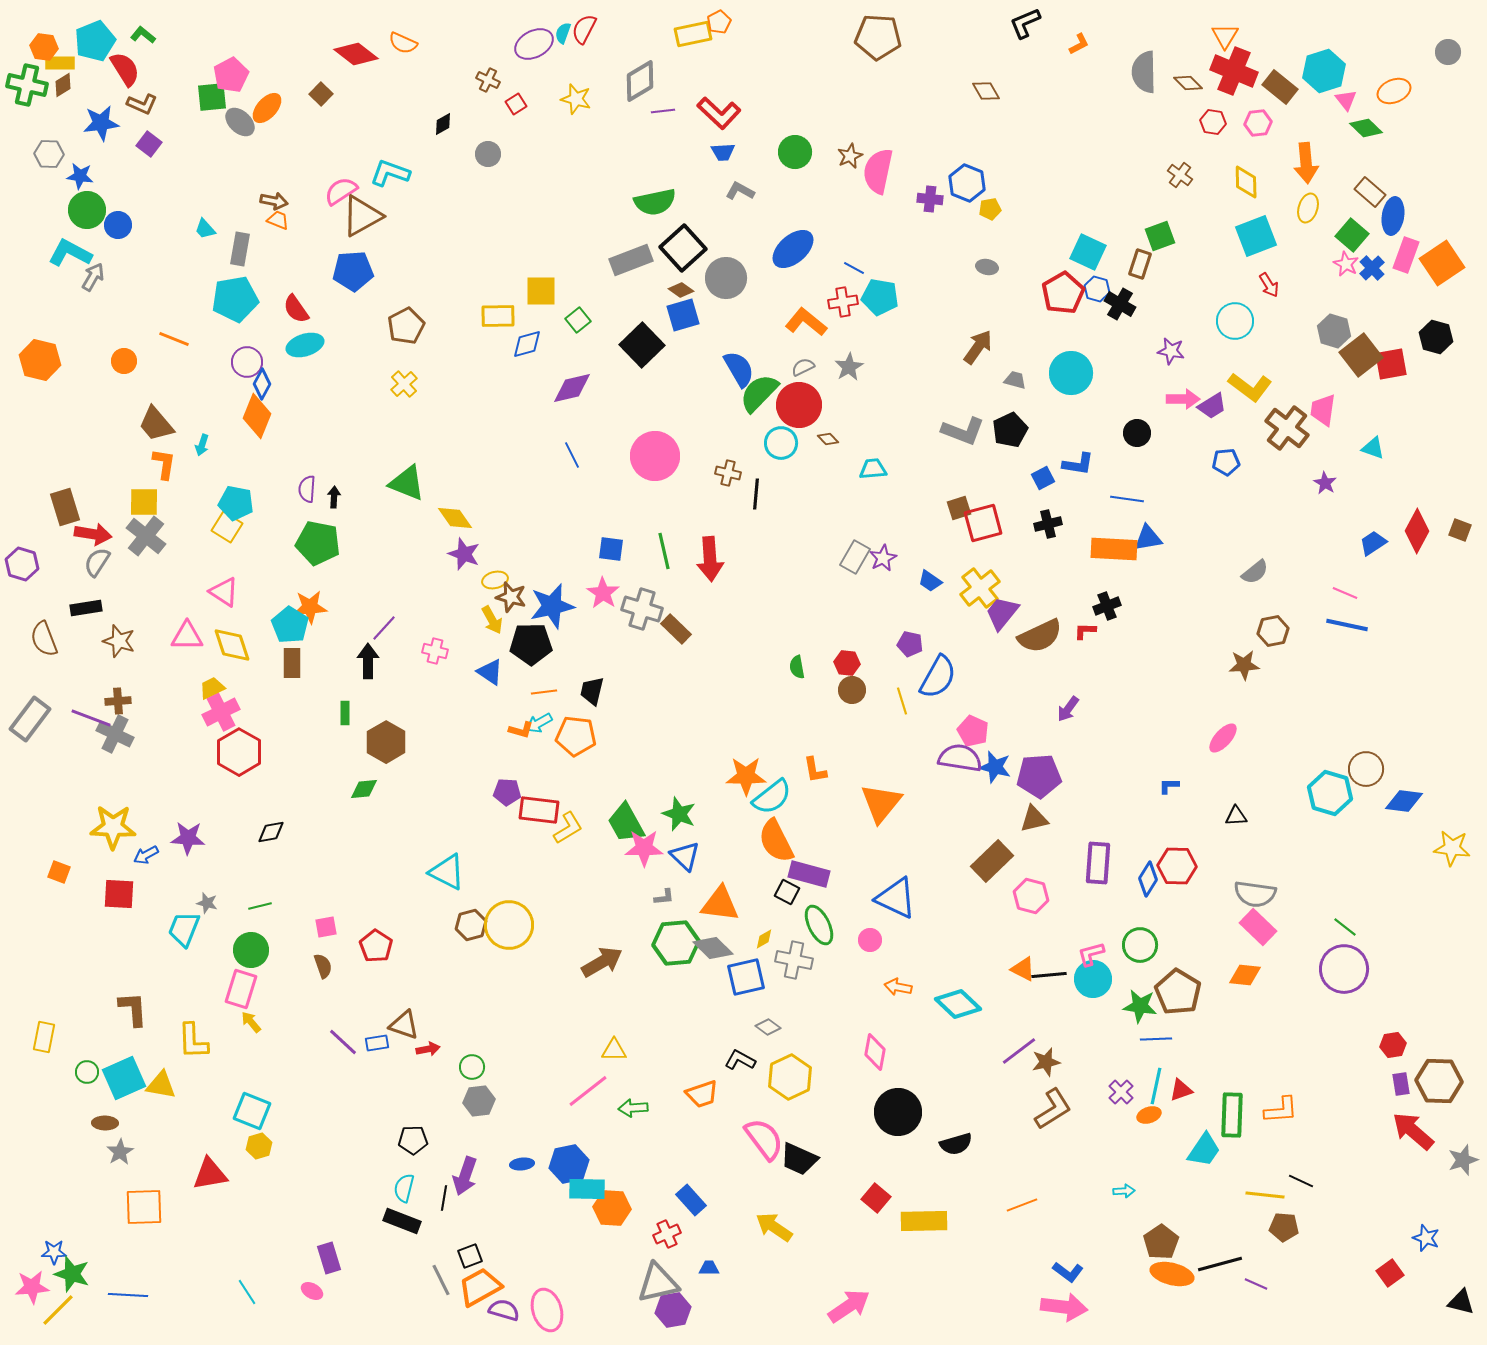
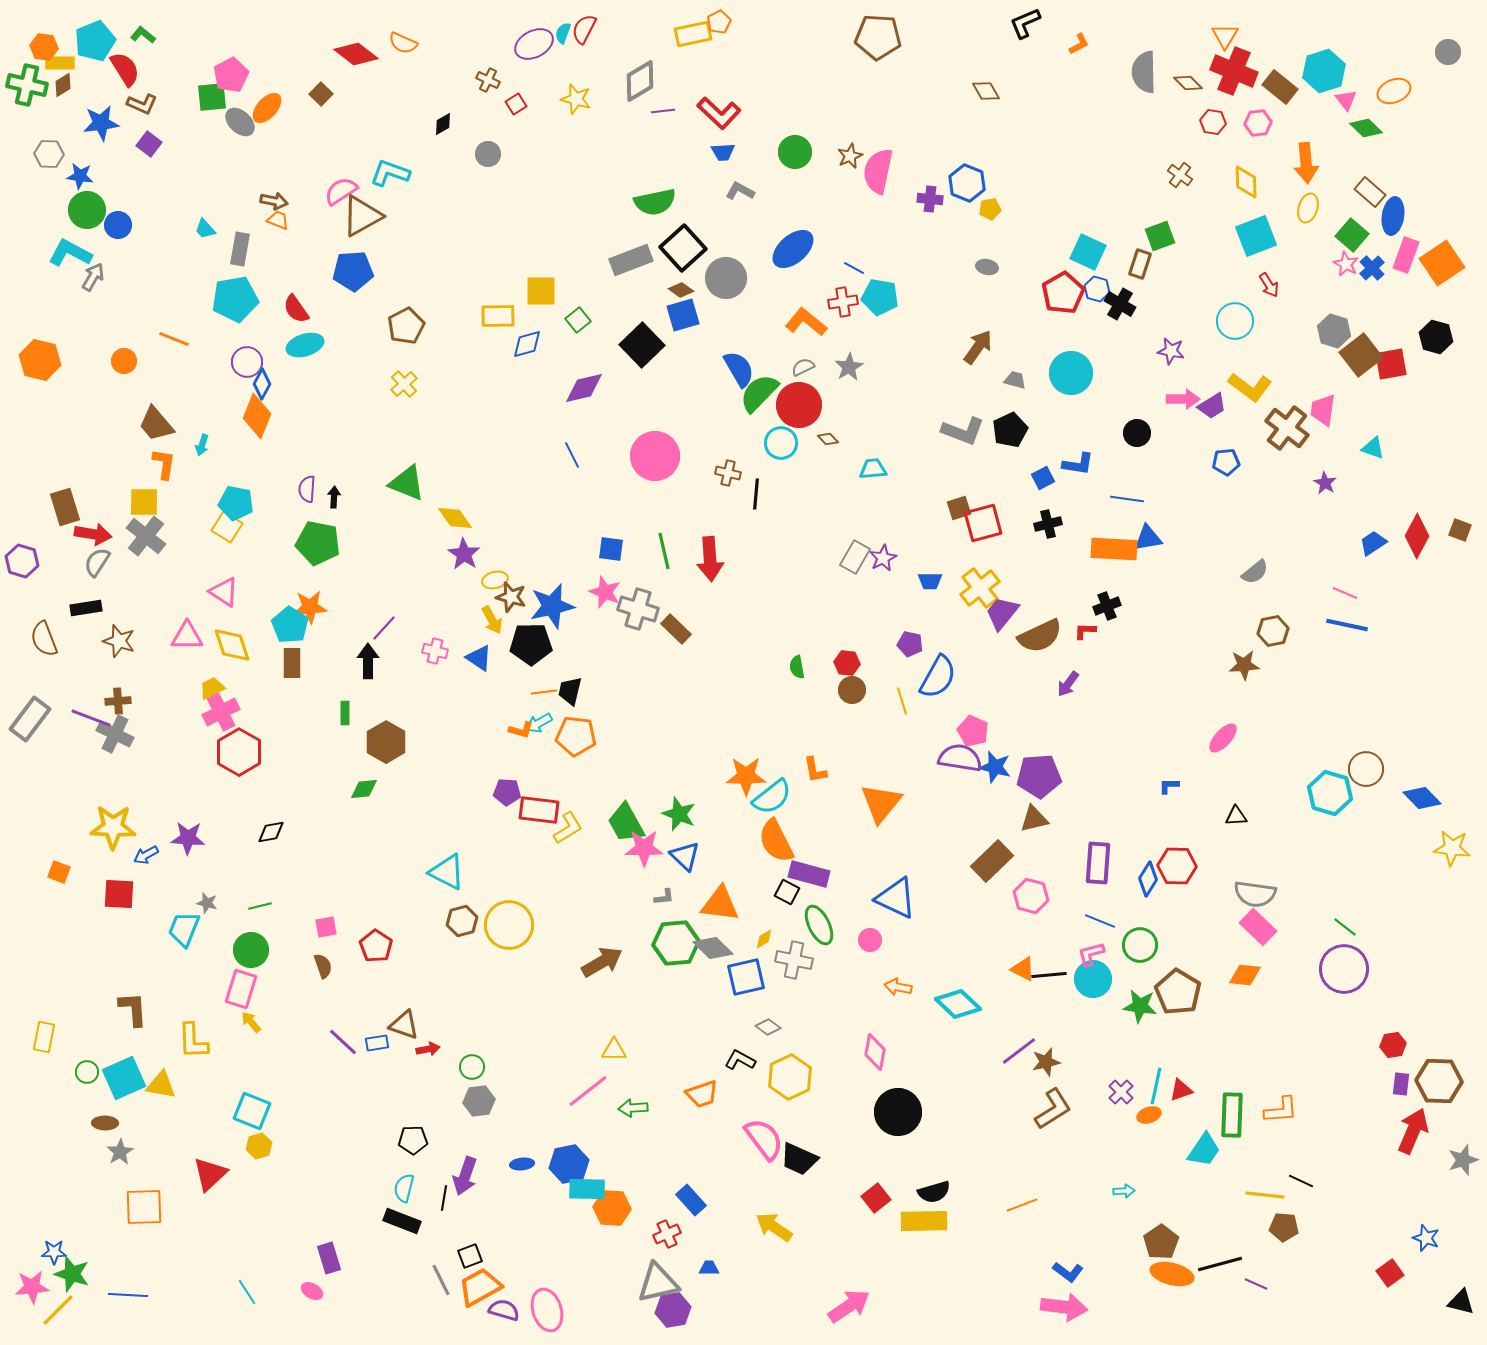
purple diamond at (572, 388): moved 12 px right
red diamond at (1417, 531): moved 5 px down
purple star at (464, 554): rotated 12 degrees clockwise
purple hexagon at (22, 564): moved 3 px up
blue trapezoid at (930, 581): rotated 35 degrees counterclockwise
pink star at (603, 593): moved 2 px right, 1 px up; rotated 12 degrees counterclockwise
gray cross at (642, 609): moved 4 px left
blue triangle at (490, 672): moved 11 px left, 14 px up
black trapezoid at (592, 691): moved 22 px left
purple arrow at (1068, 709): moved 25 px up
blue diamond at (1404, 801): moved 18 px right, 3 px up; rotated 39 degrees clockwise
brown hexagon at (471, 925): moved 9 px left, 4 px up
blue line at (1156, 1039): moved 56 px left, 118 px up; rotated 24 degrees clockwise
purple rectangle at (1401, 1084): rotated 15 degrees clockwise
red arrow at (1413, 1131): rotated 72 degrees clockwise
black semicircle at (956, 1144): moved 22 px left, 48 px down
red triangle at (210, 1174): rotated 33 degrees counterclockwise
red square at (876, 1198): rotated 12 degrees clockwise
